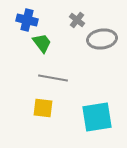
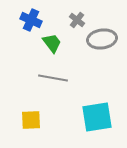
blue cross: moved 4 px right; rotated 10 degrees clockwise
green trapezoid: moved 10 px right
yellow square: moved 12 px left, 12 px down; rotated 10 degrees counterclockwise
